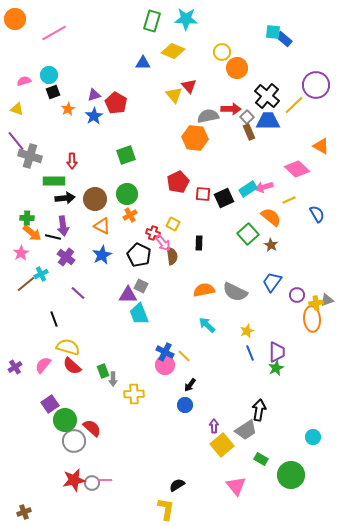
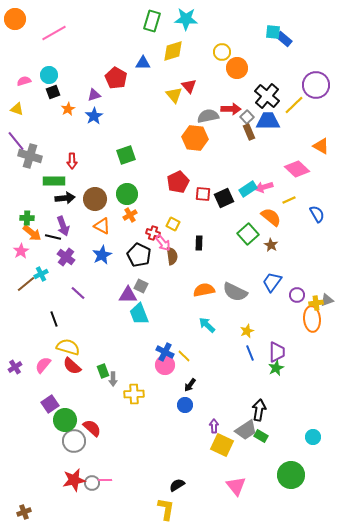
yellow diamond at (173, 51): rotated 40 degrees counterclockwise
red pentagon at (116, 103): moved 25 px up
purple arrow at (63, 226): rotated 12 degrees counterclockwise
pink star at (21, 253): moved 2 px up
yellow square at (222, 445): rotated 25 degrees counterclockwise
green rectangle at (261, 459): moved 23 px up
